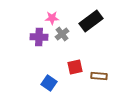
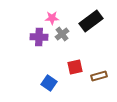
brown rectangle: rotated 21 degrees counterclockwise
